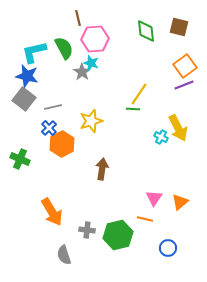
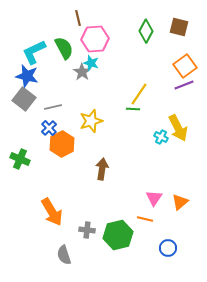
green diamond: rotated 35 degrees clockwise
cyan L-shape: rotated 12 degrees counterclockwise
